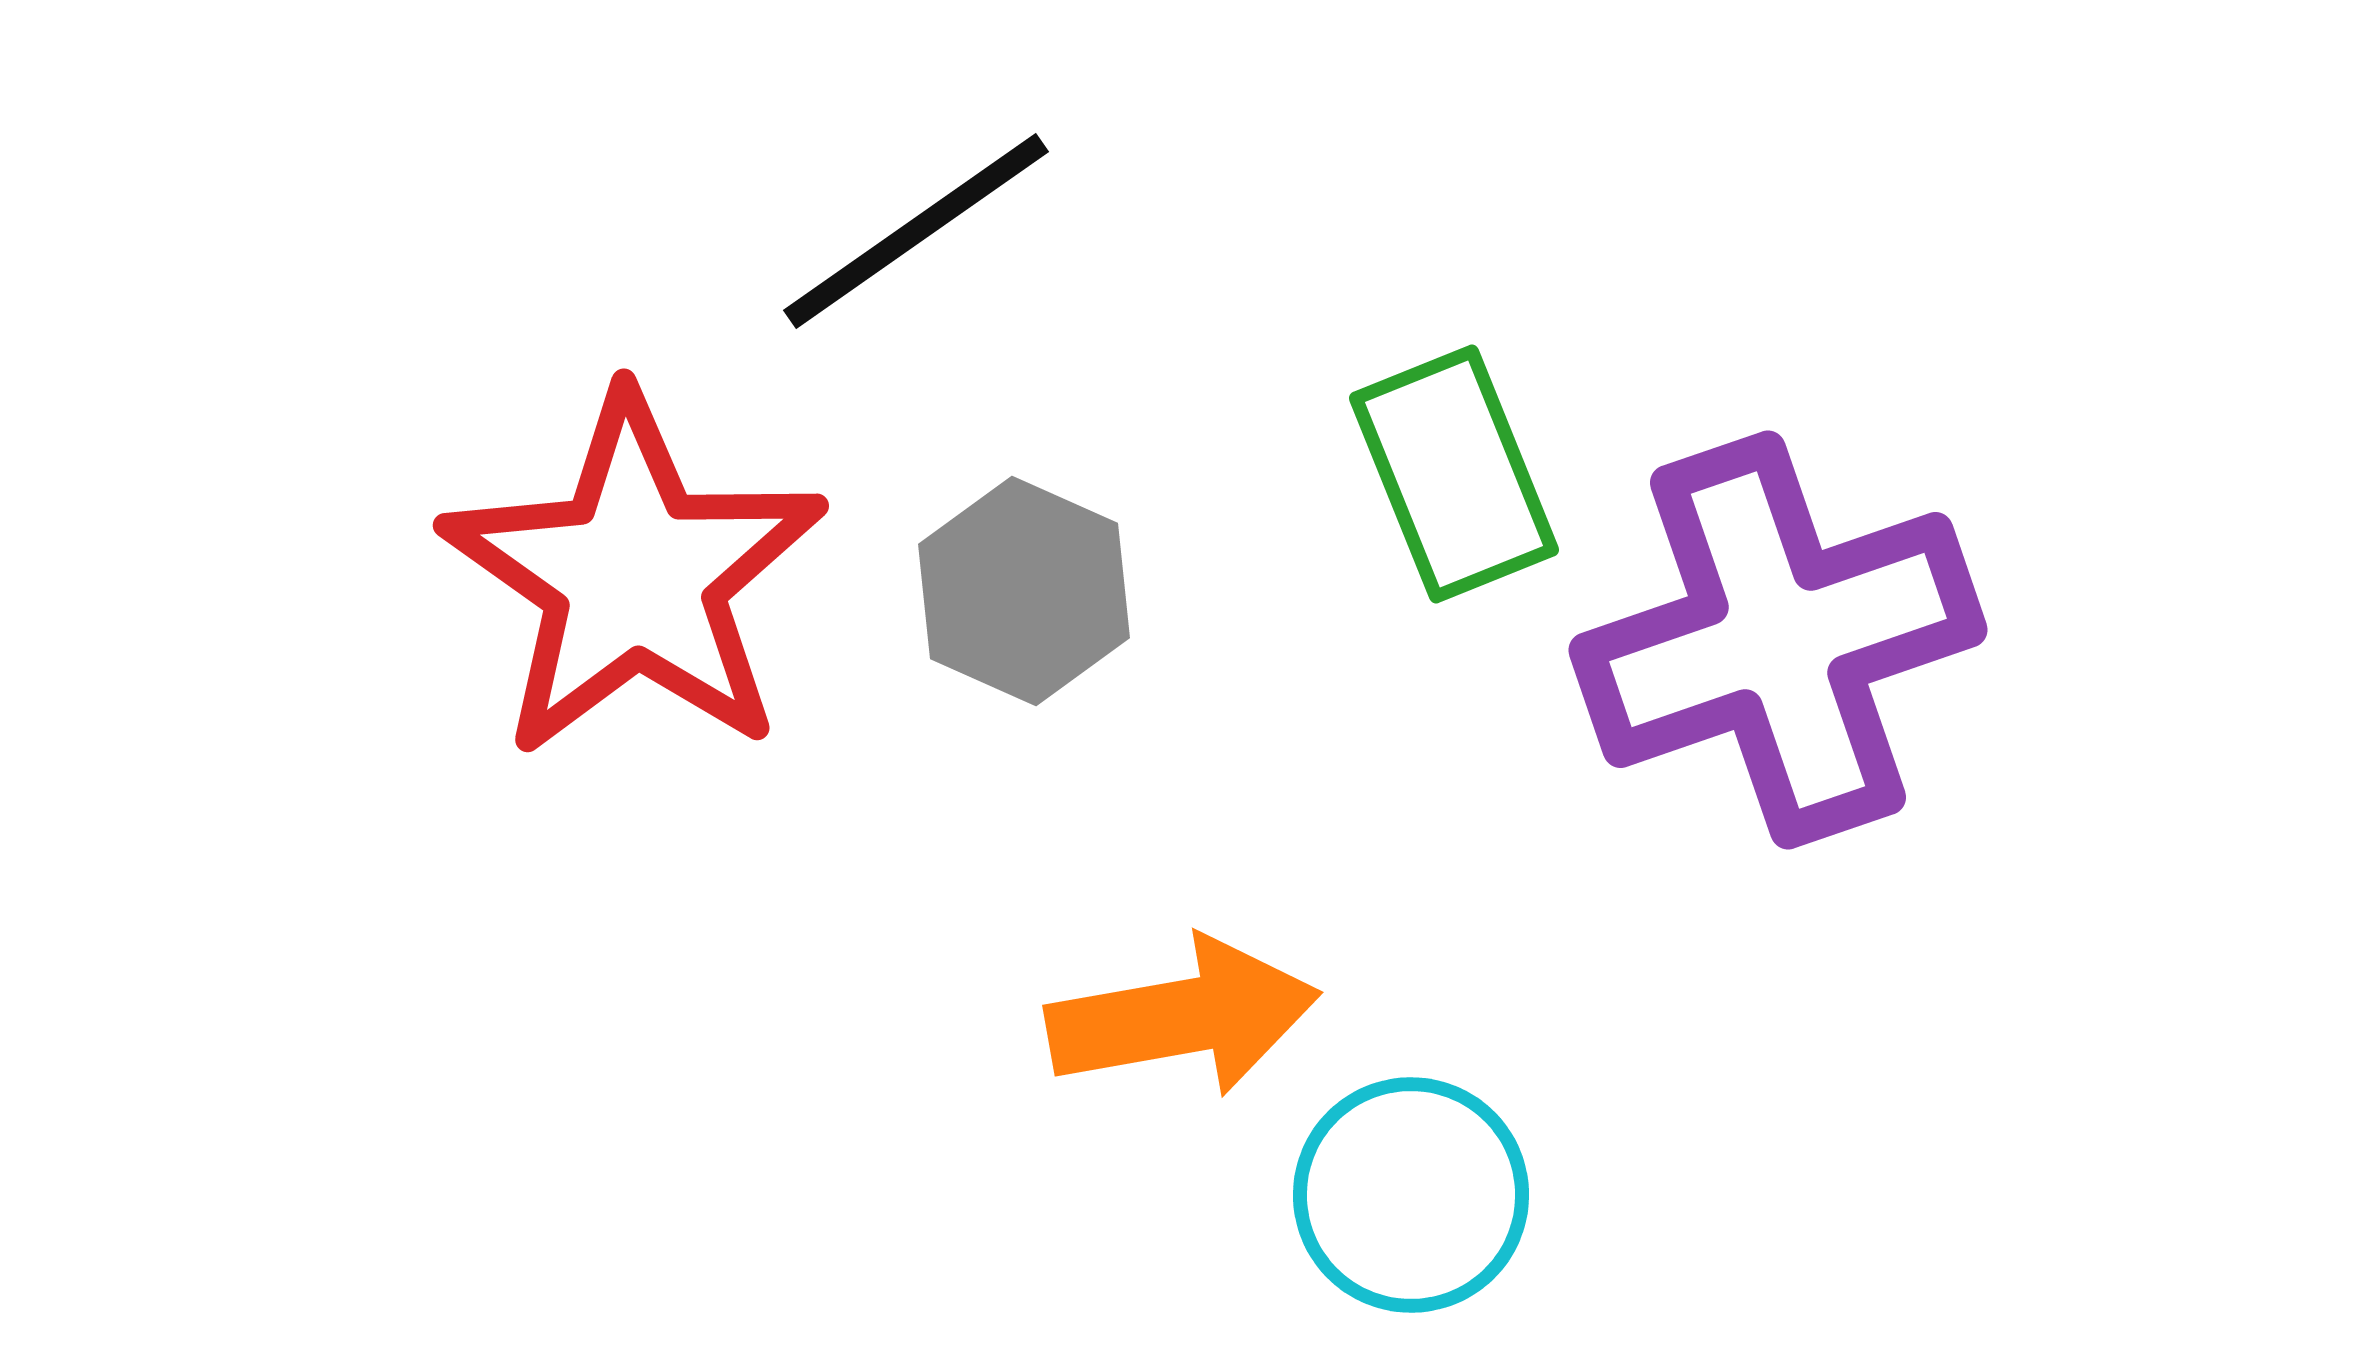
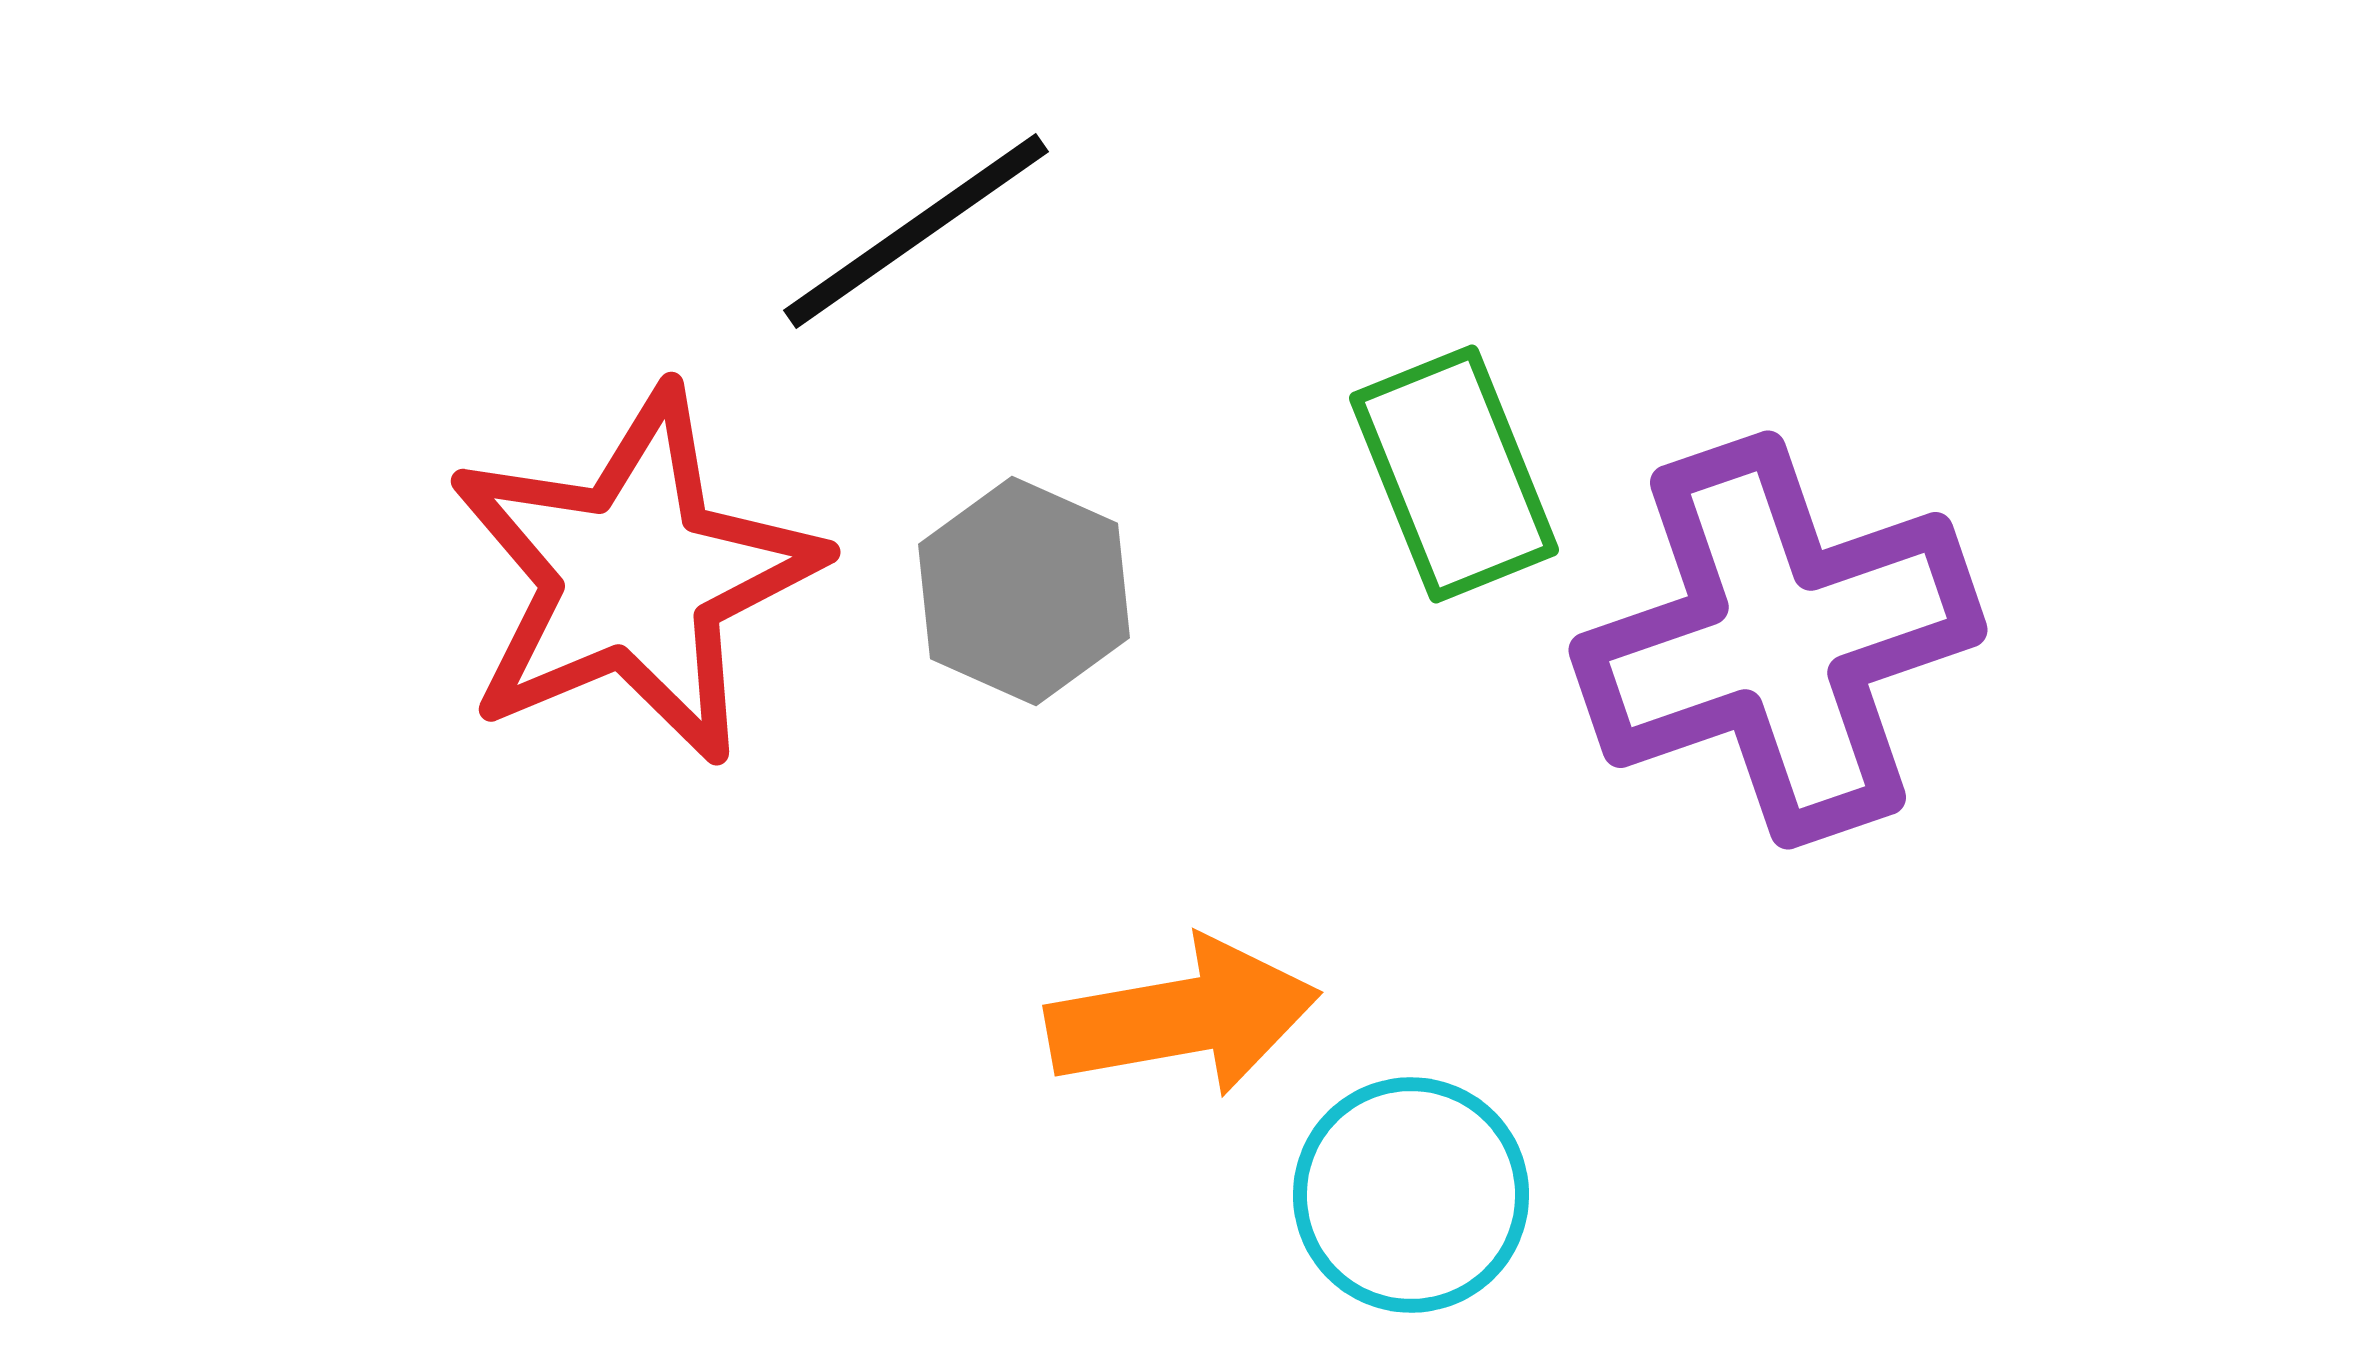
red star: rotated 14 degrees clockwise
